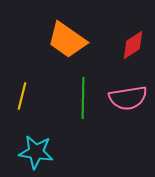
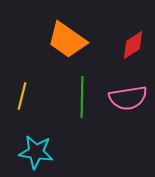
green line: moved 1 px left, 1 px up
